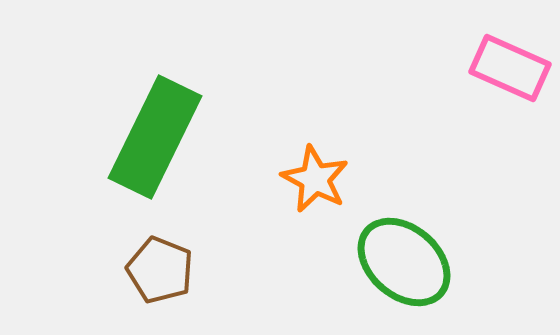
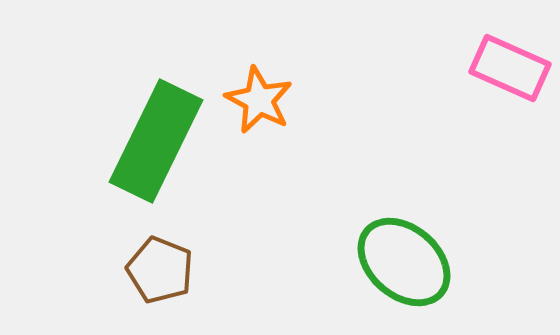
green rectangle: moved 1 px right, 4 px down
orange star: moved 56 px left, 79 px up
